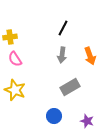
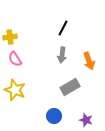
orange arrow: moved 1 px left, 5 px down
purple star: moved 1 px left, 1 px up
